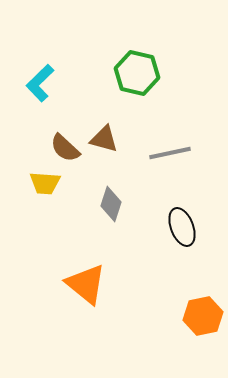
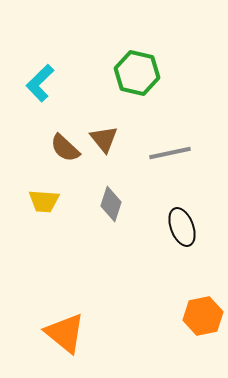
brown triangle: rotated 36 degrees clockwise
yellow trapezoid: moved 1 px left, 18 px down
orange triangle: moved 21 px left, 49 px down
